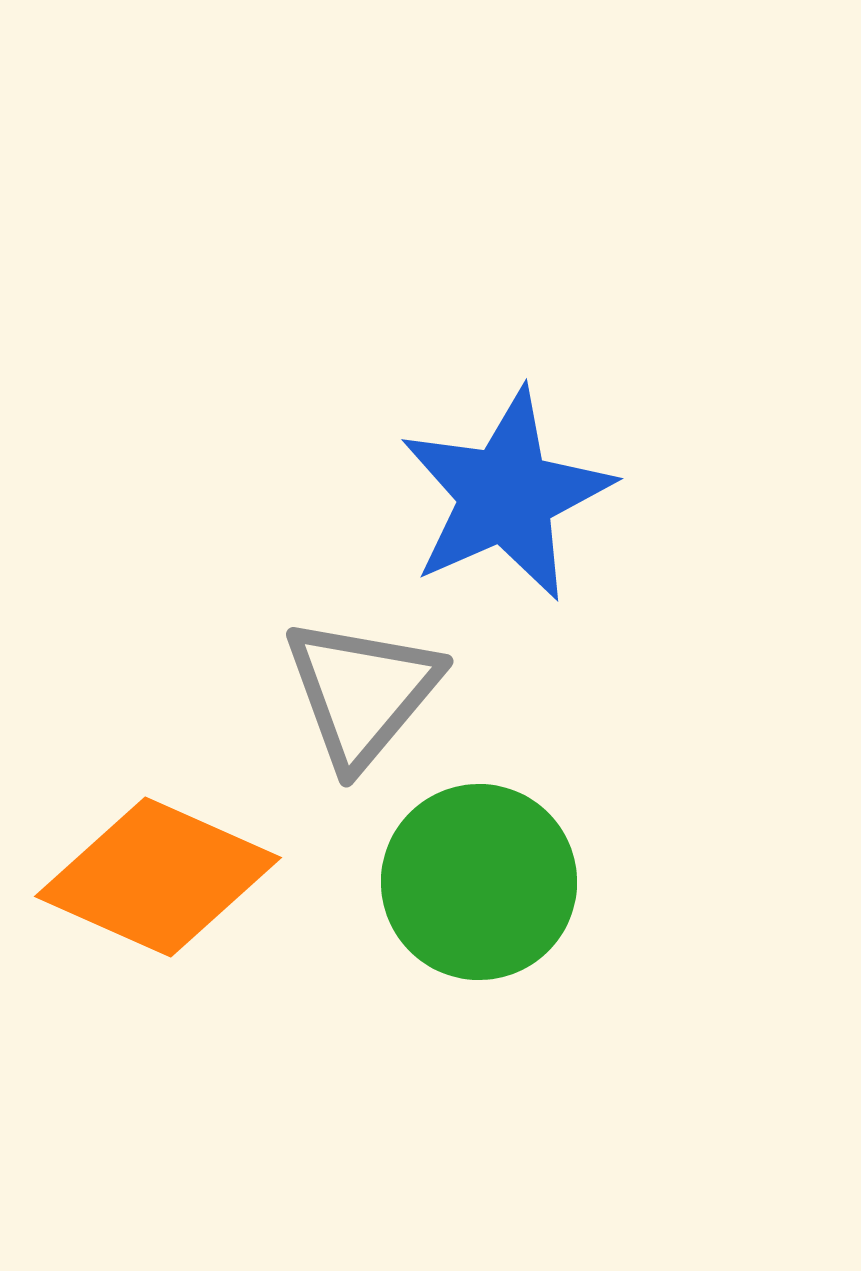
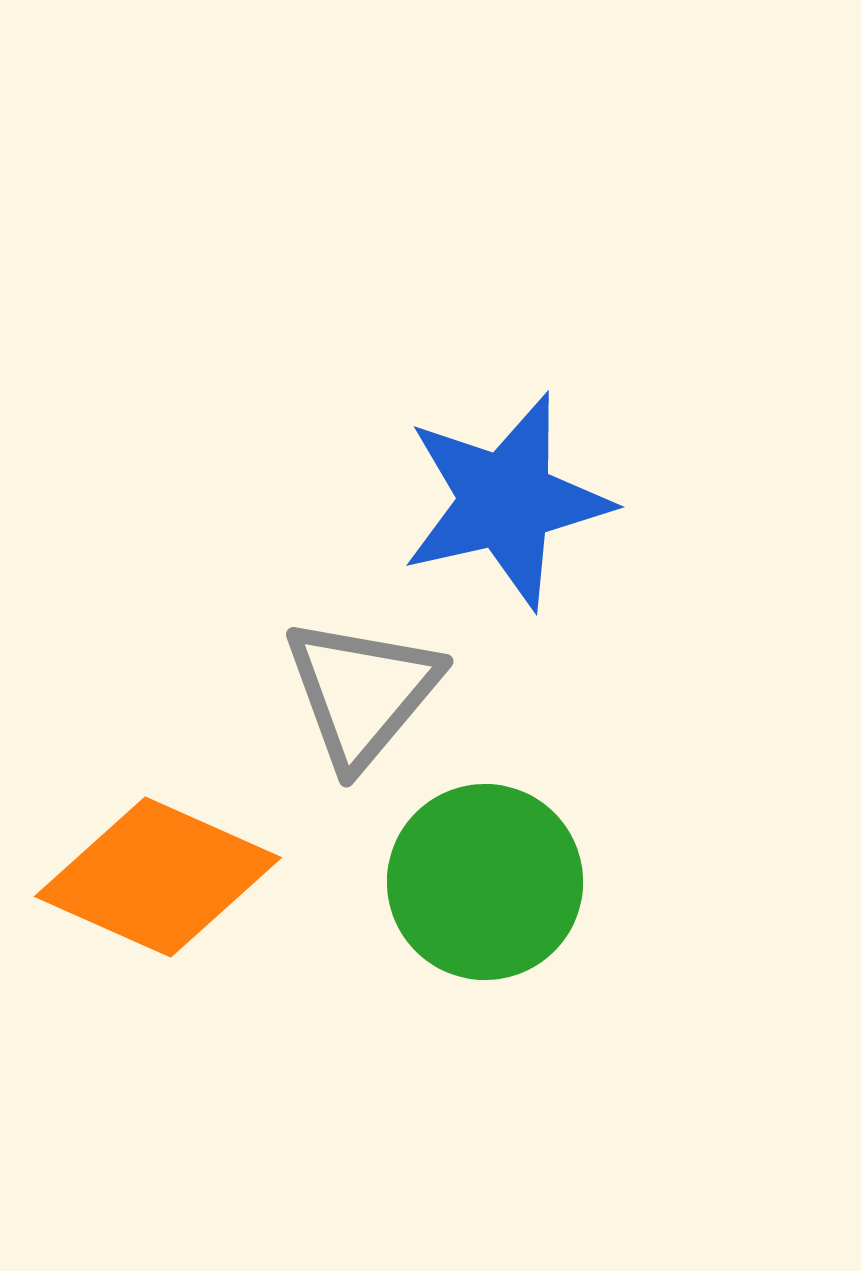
blue star: moved 6 px down; rotated 11 degrees clockwise
green circle: moved 6 px right
